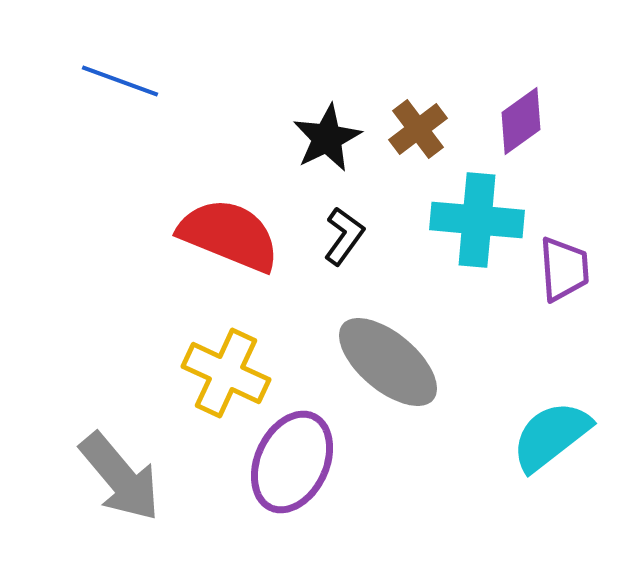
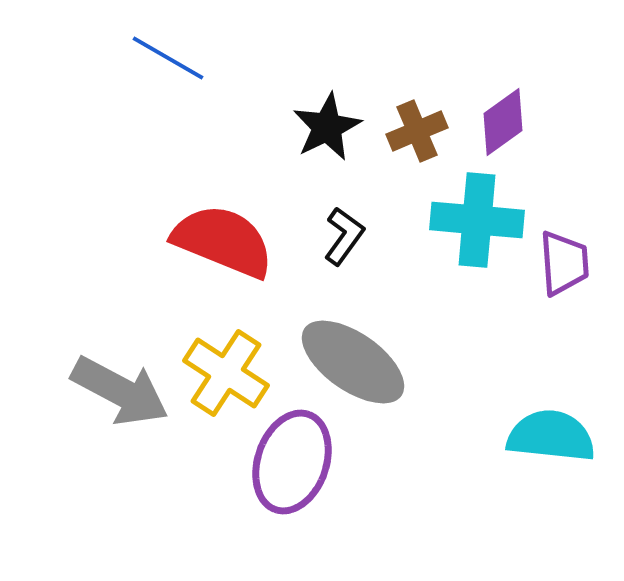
blue line: moved 48 px right, 23 px up; rotated 10 degrees clockwise
purple diamond: moved 18 px left, 1 px down
brown cross: moved 1 px left, 2 px down; rotated 14 degrees clockwise
black star: moved 11 px up
red semicircle: moved 6 px left, 6 px down
purple trapezoid: moved 6 px up
gray ellipse: moved 35 px left; rotated 5 degrees counterclockwise
yellow cross: rotated 8 degrees clockwise
cyan semicircle: rotated 44 degrees clockwise
purple ellipse: rotated 6 degrees counterclockwise
gray arrow: moved 86 px up; rotated 22 degrees counterclockwise
